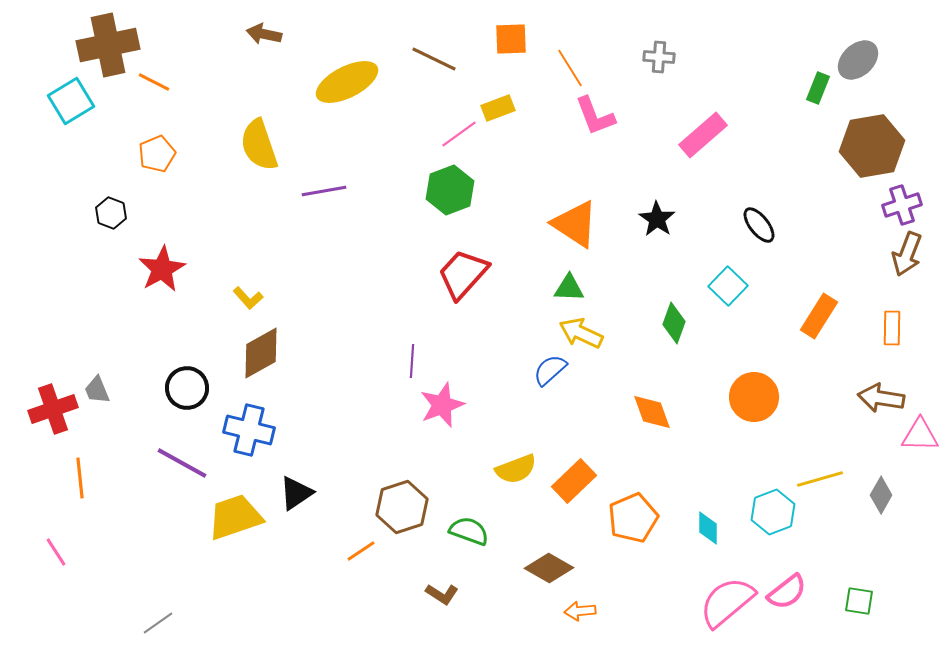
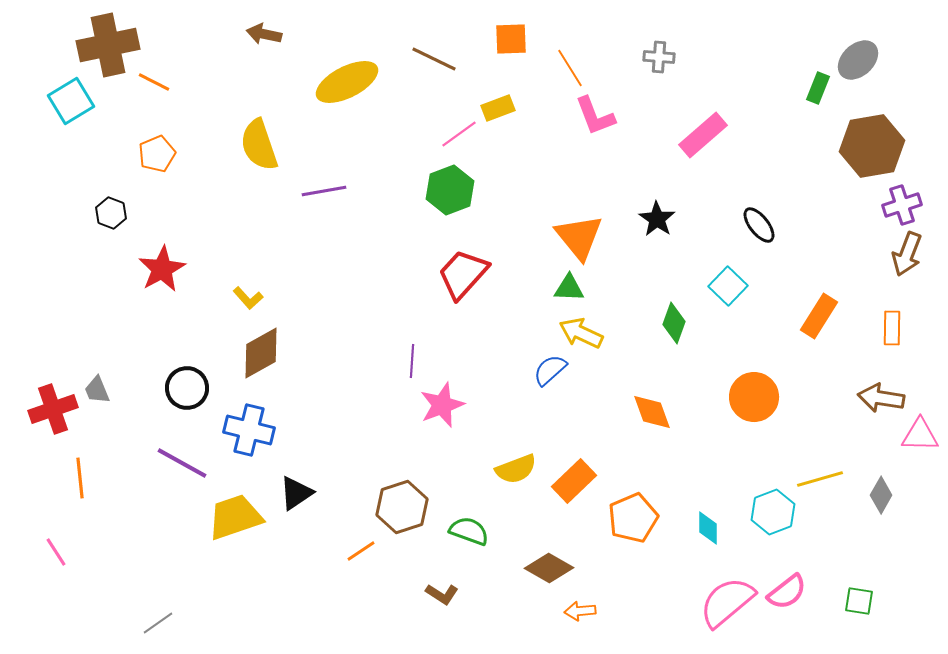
orange triangle at (575, 224): moved 4 px right, 13 px down; rotated 18 degrees clockwise
